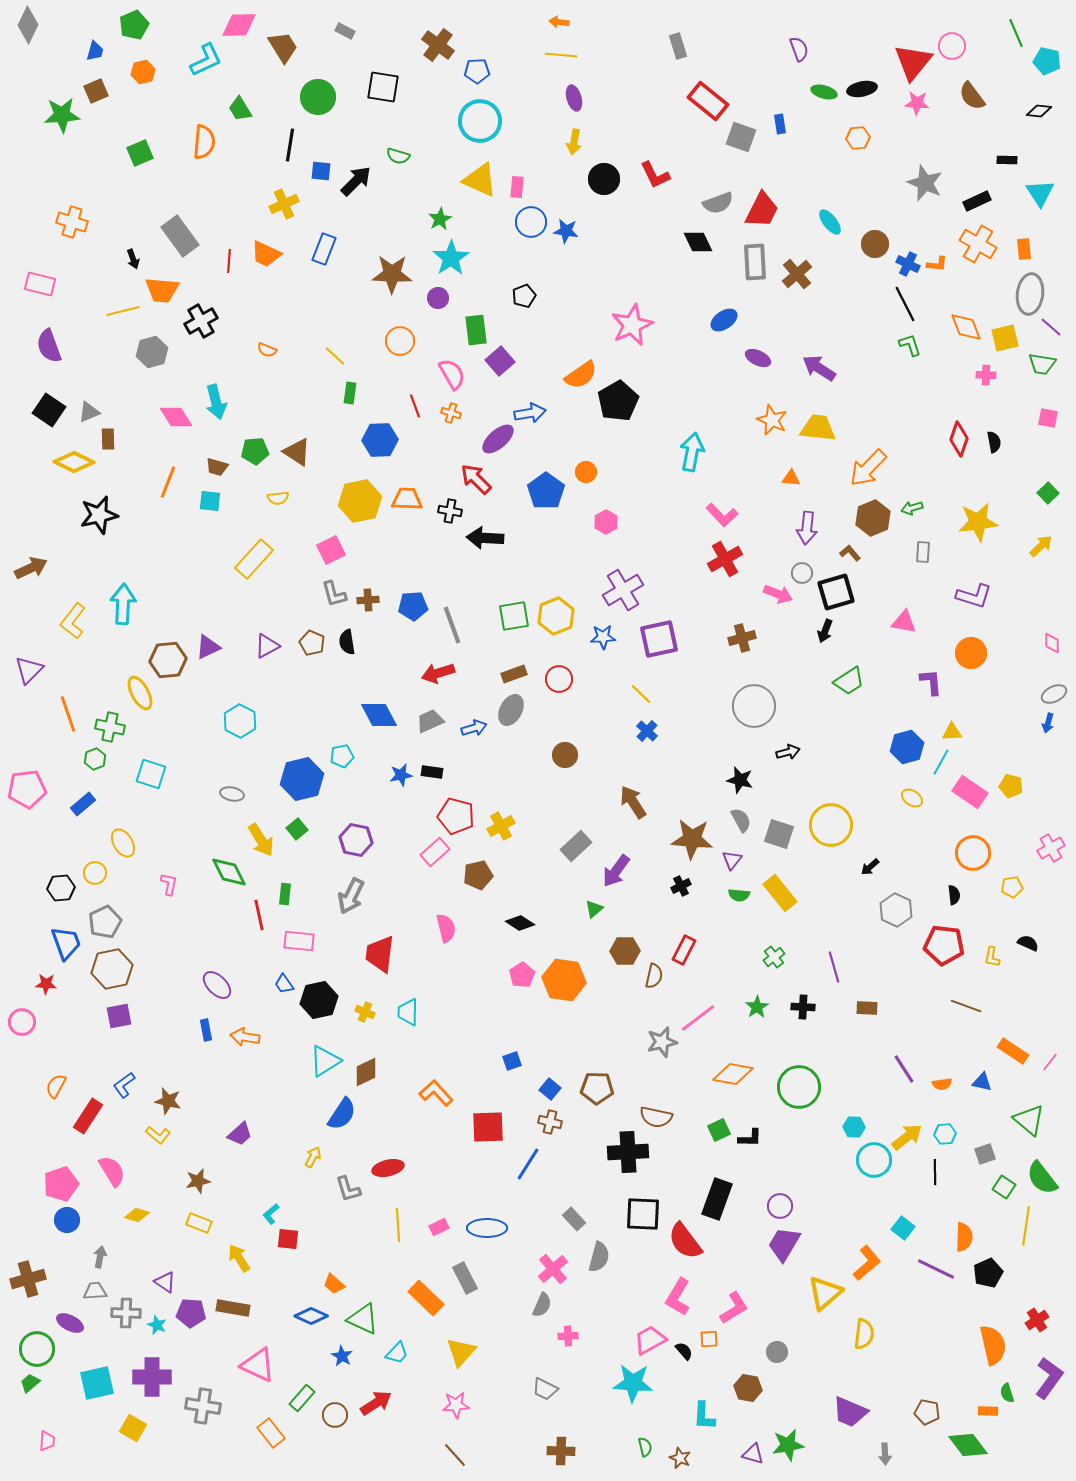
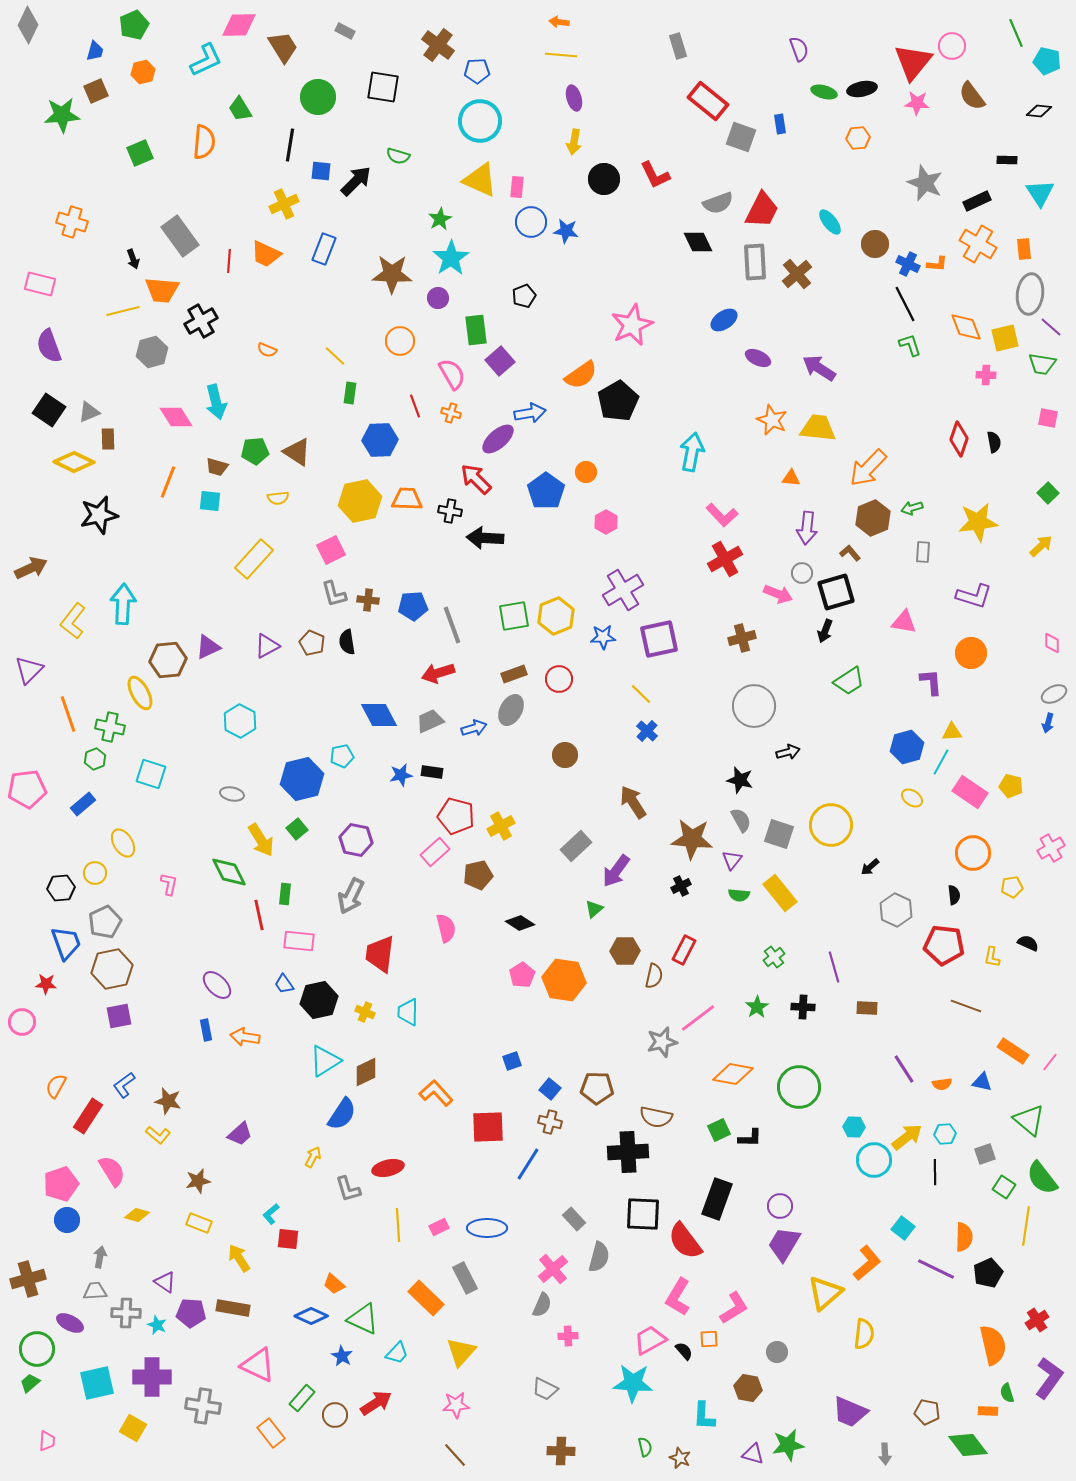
brown cross at (368, 600): rotated 10 degrees clockwise
